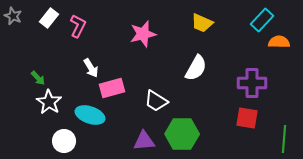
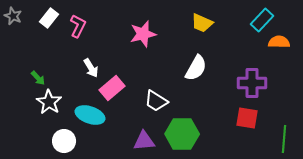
pink rectangle: rotated 25 degrees counterclockwise
